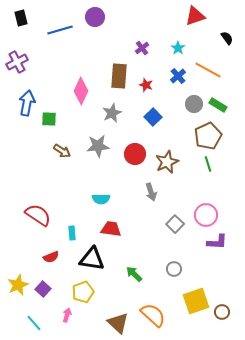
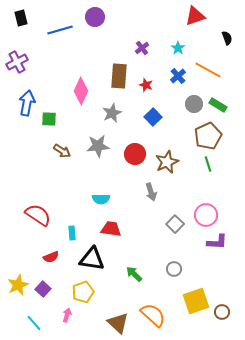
black semicircle at (227, 38): rotated 16 degrees clockwise
